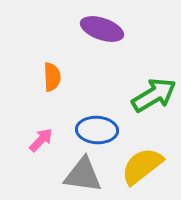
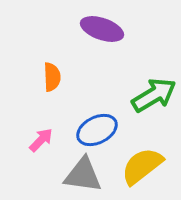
blue ellipse: rotated 30 degrees counterclockwise
